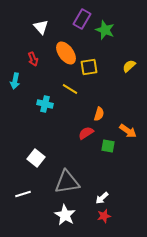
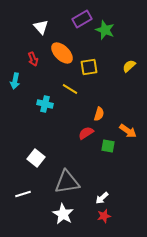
purple rectangle: rotated 30 degrees clockwise
orange ellipse: moved 4 px left; rotated 10 degrees counterclockwise
white star: moved 2 px left, 1 px up
